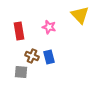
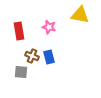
yellow triangle: rotated 36 degrees counterclockwise
